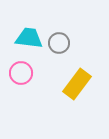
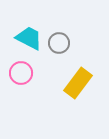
cyan trapezoid: rotated 20 degrees clockwise
yellow rectangle: moved 1 px right, 1 px up
